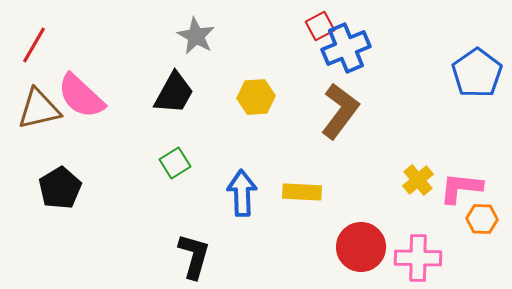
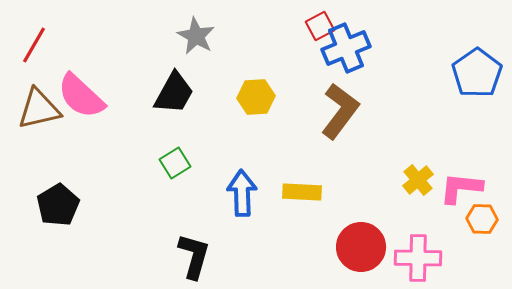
black pentagon: moved 2 px left, 17 px down
